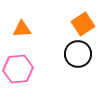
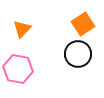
orange triangle: rotated 42 degrees counterclockwise
pink hexagon: rotated 16 degrees clockwise
